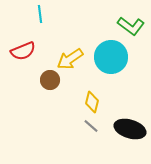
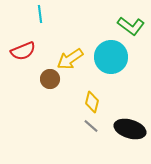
brown circle: moved 1 px up
